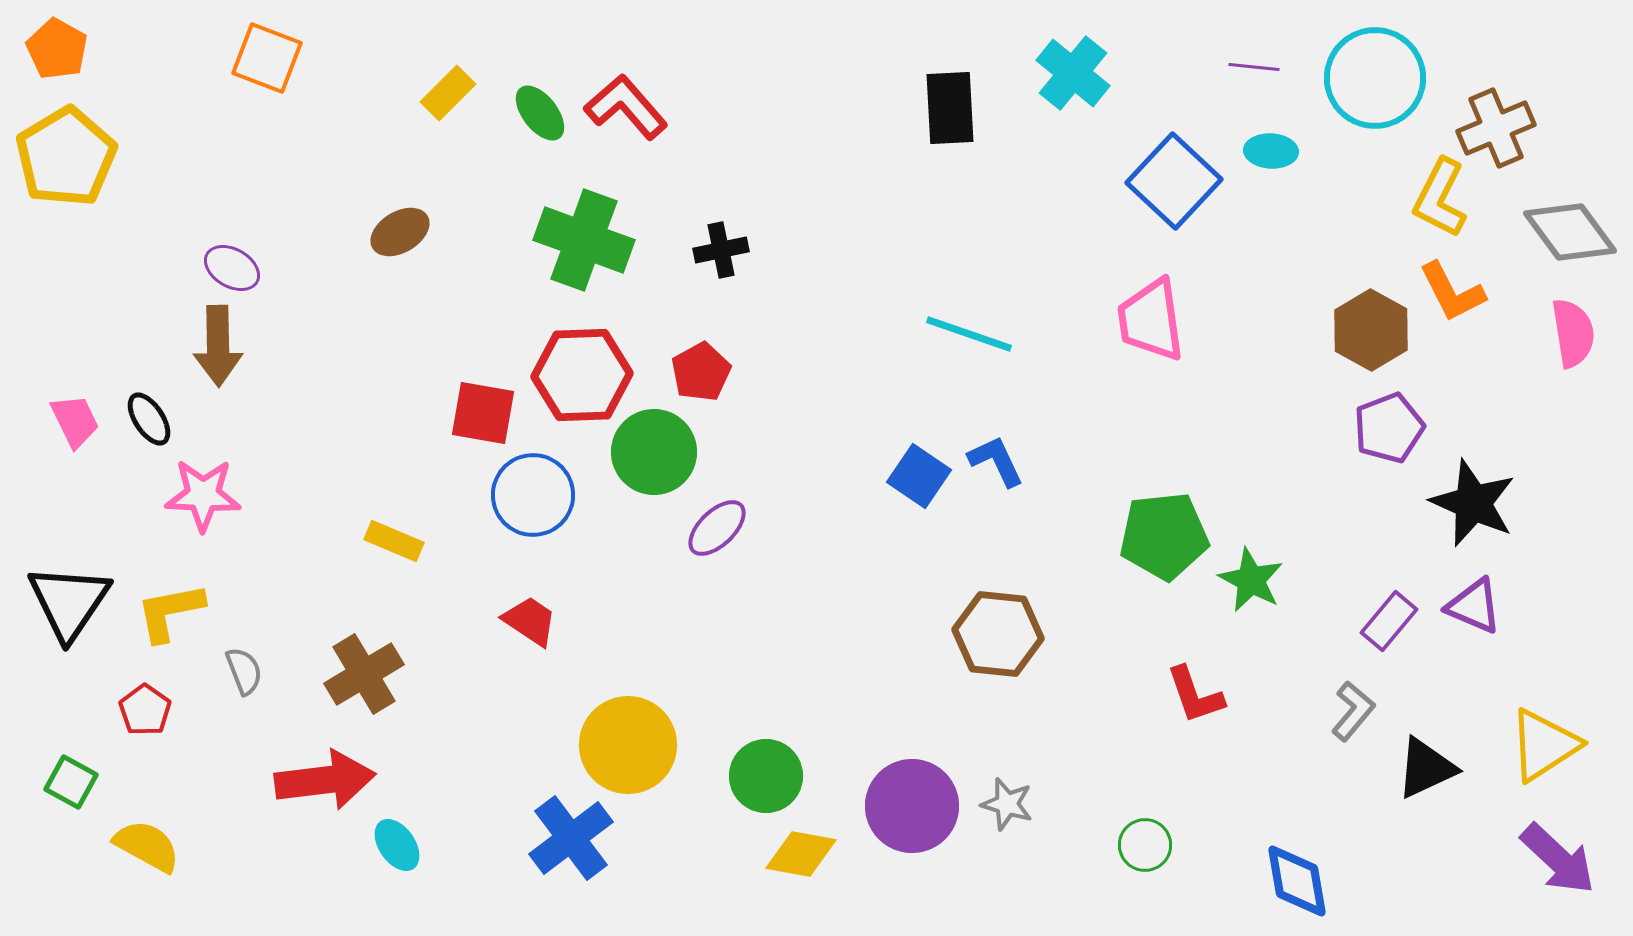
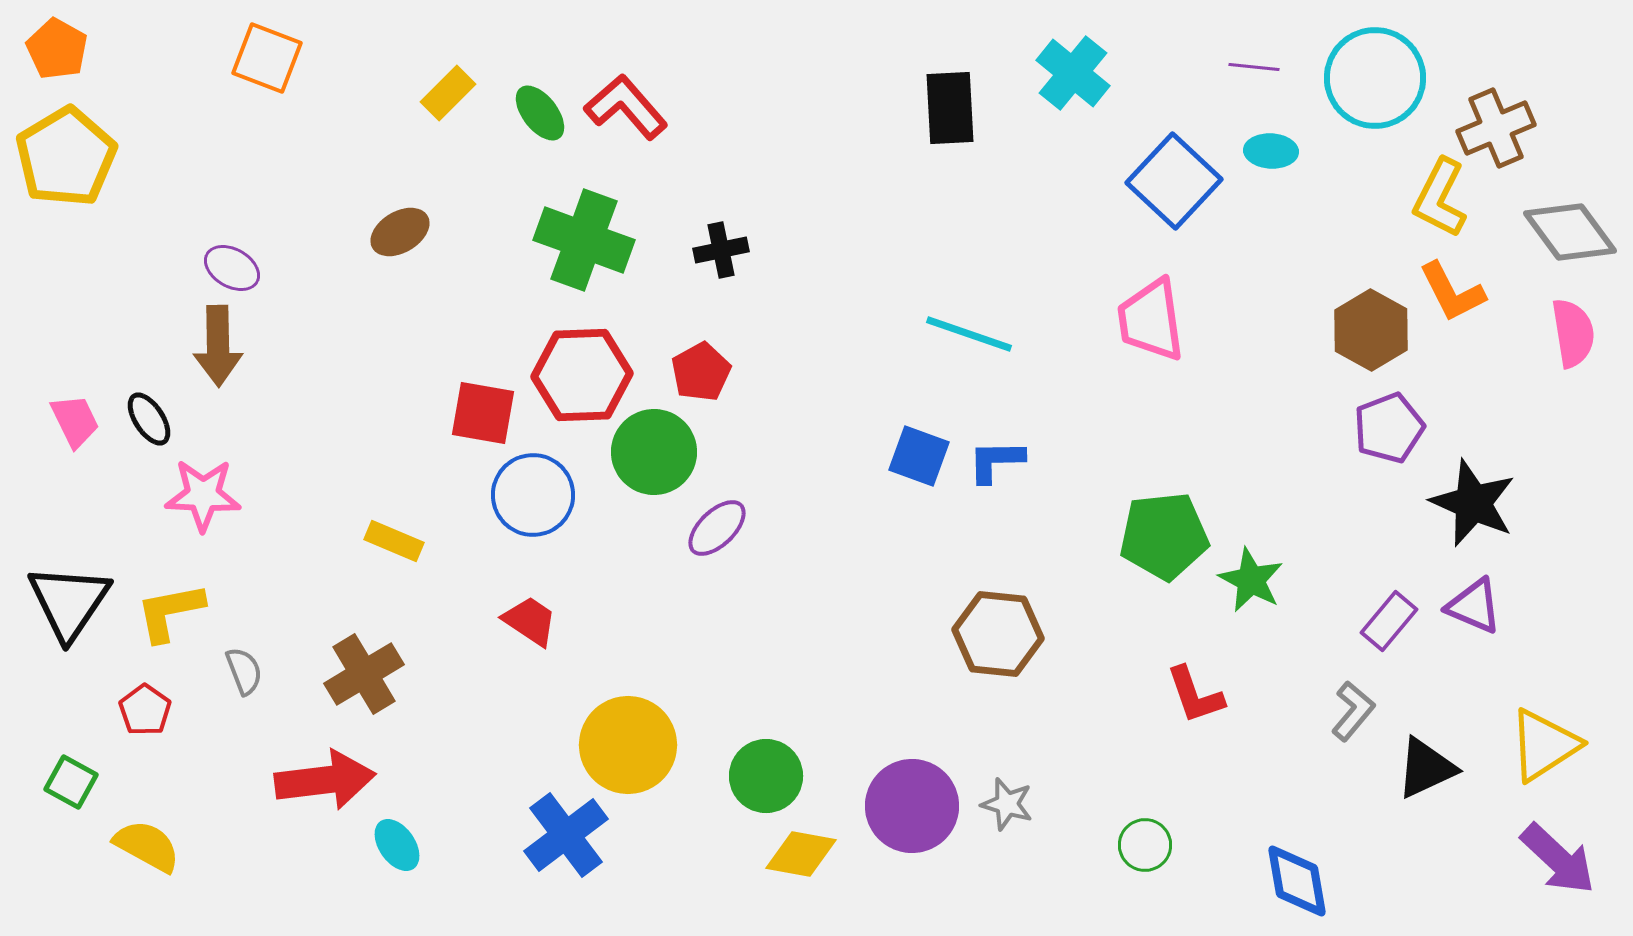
blue L-shape at (996, 461): rotated 66 degrees counterclockwise
blue square at (919, 476): moved 20 px up; rotated 14 degrees counterclockwise
blue cross at (571, 838): moved 5 px left, 3 px up
